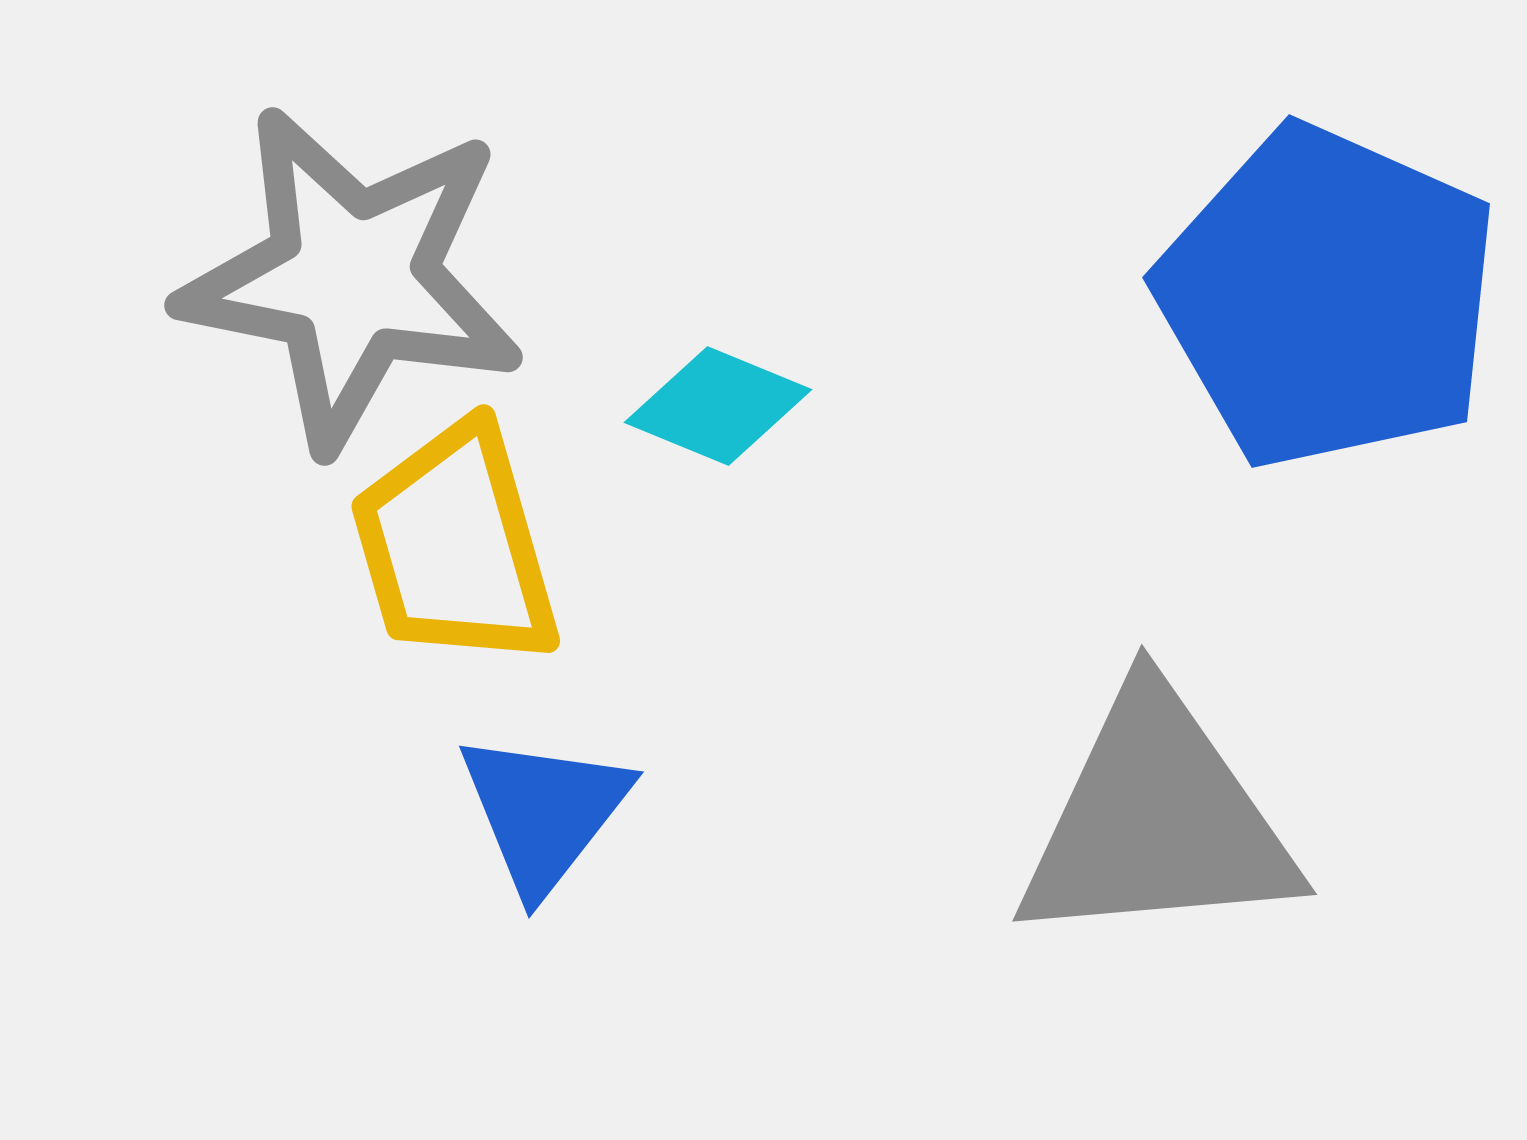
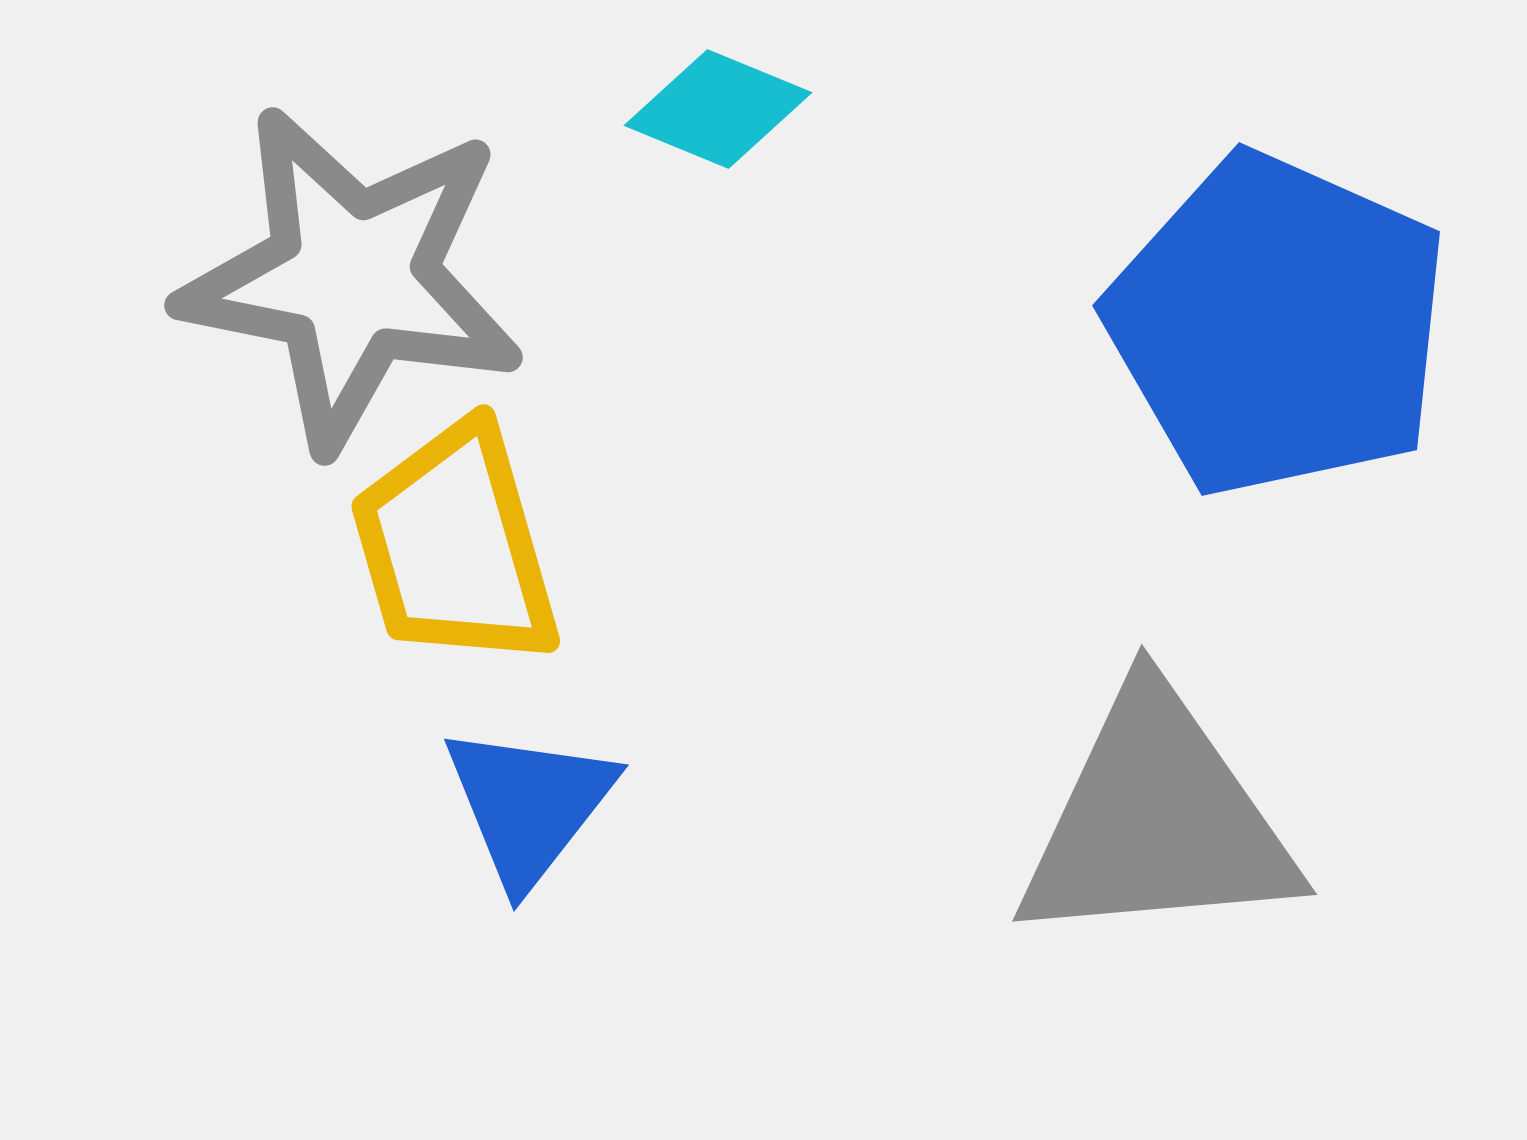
blue pentagon: moved 50 px left, 28 px down
cyan diamond: moved 297 px up
blue triangle: moved 15 px left, 7 px up
